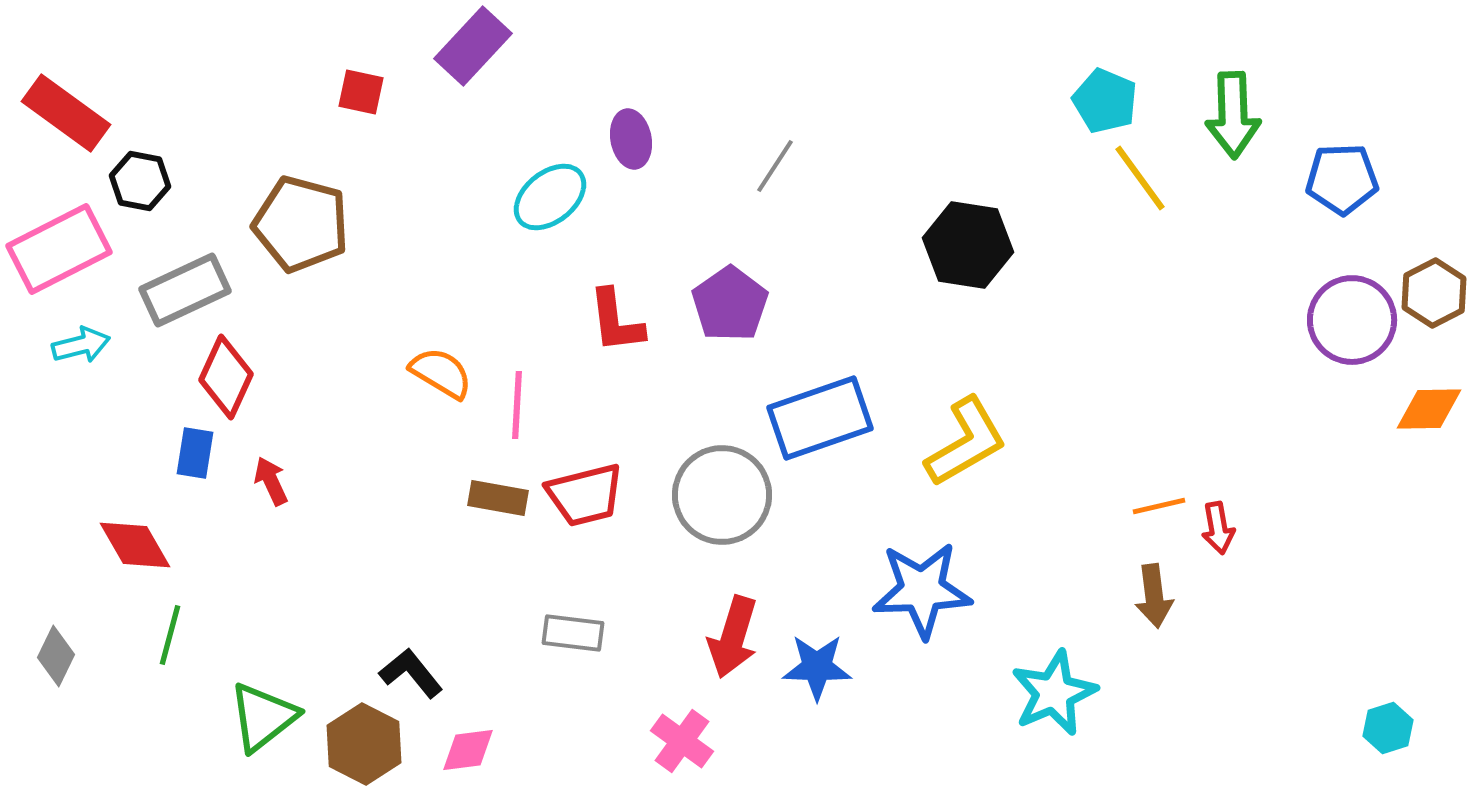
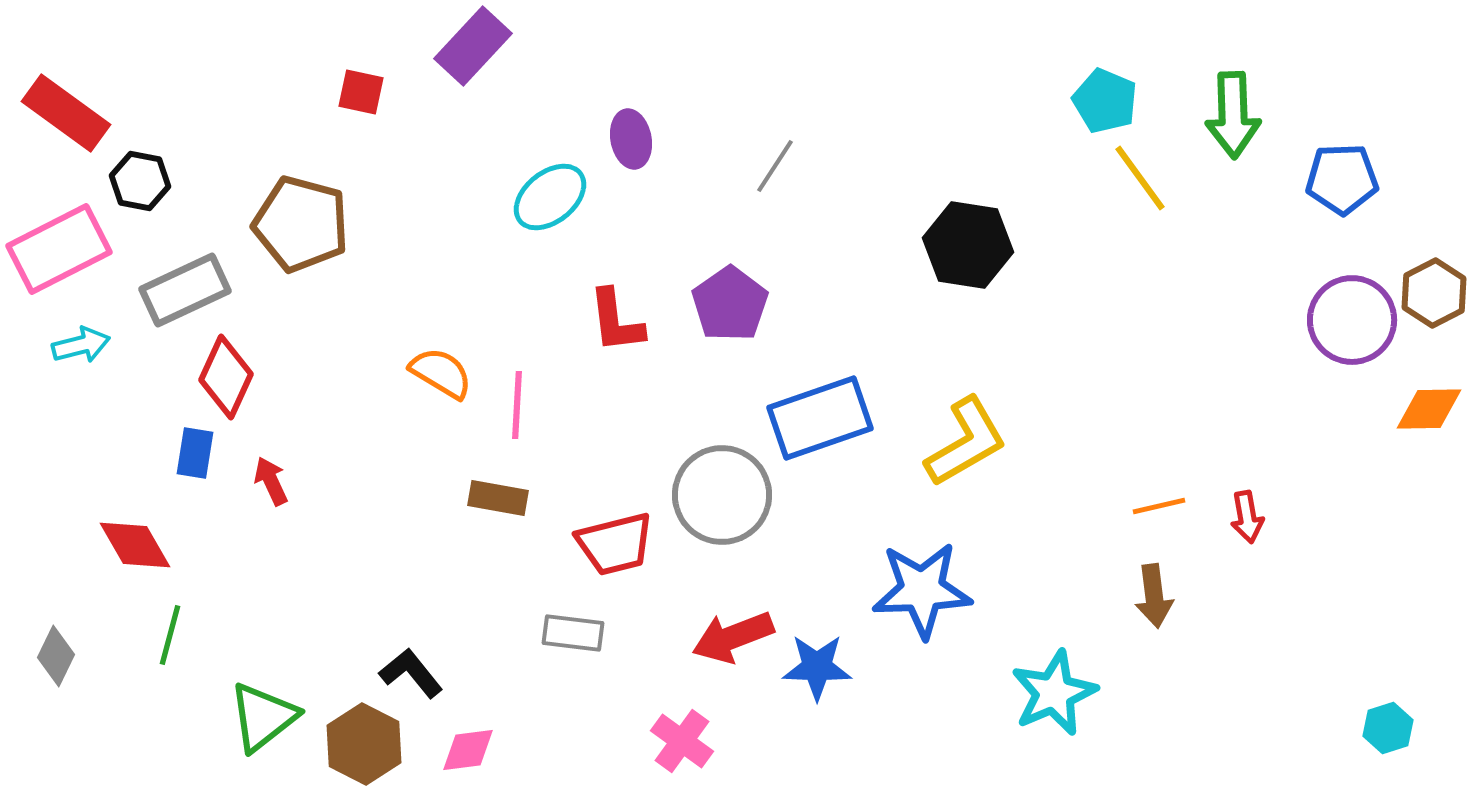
red trapezoid at (585, 495): moved 30 px right, 49 px down
red arrow at (1218, 528): moved 29 px right, 11 px up
red arrow at (733, 637): rotated 52 degrees clockwise
